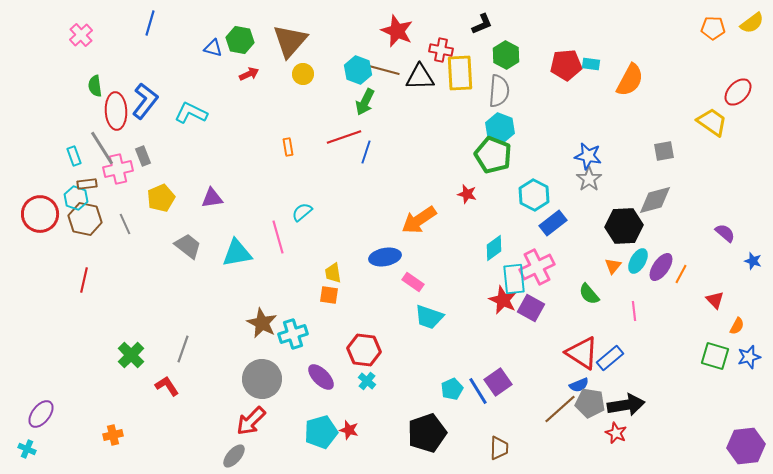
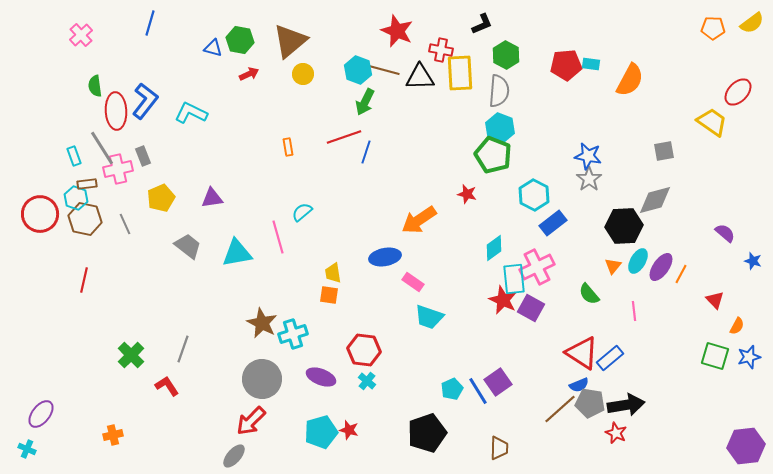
brown triangle at (290, 41): rotated 9 degrees clockwise
purple ellipse at (321, 377): rotated 24 degrees counterclockwise
